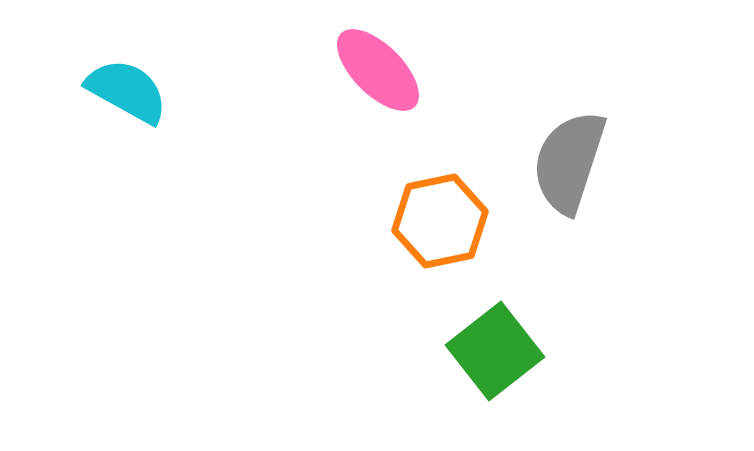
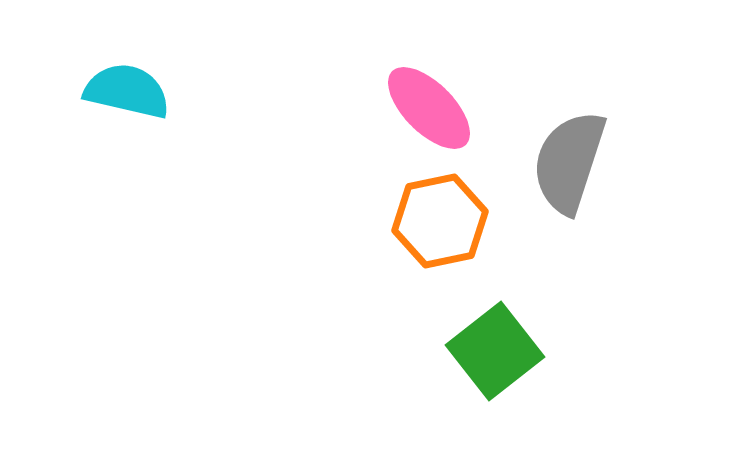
pink ellipse: moved 51 px right, 38 px down
cyan semicircle: rotated 16 degrees counterclockwise
